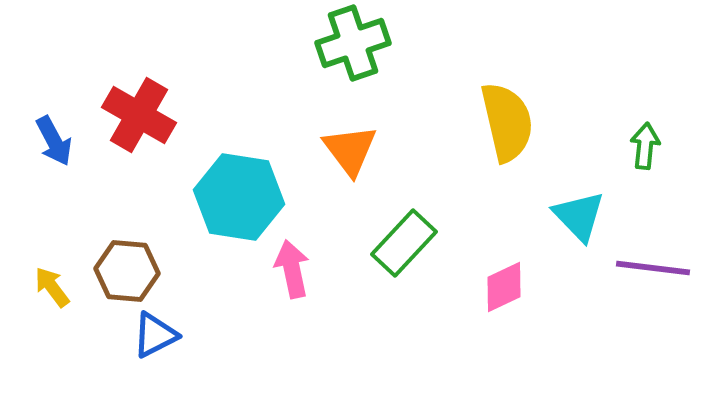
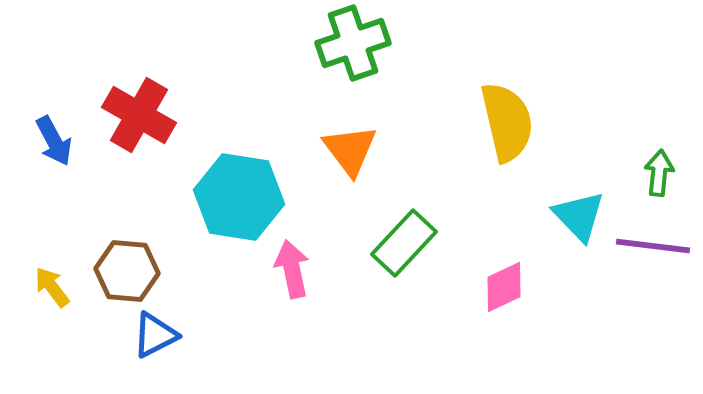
green arrow: moved 14 px right, 27 px down
purple line: moved 22 px up
